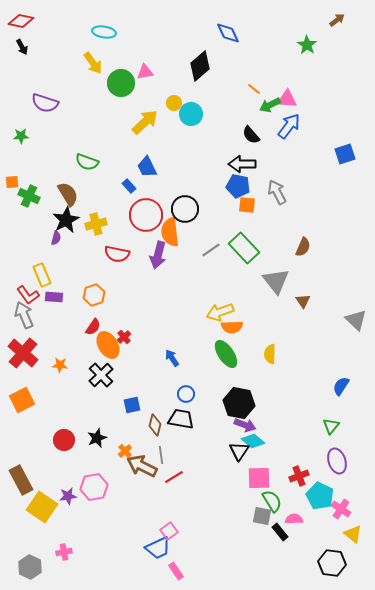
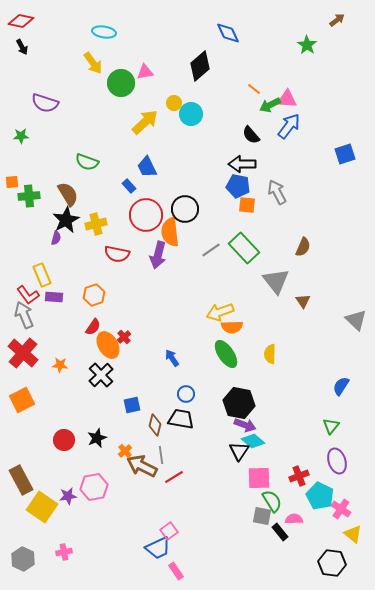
green cross at (29, 196): rotated 30 degrees counterclockwise
gray hexagon at (30, 567): moved 7 px left, 8 px up
